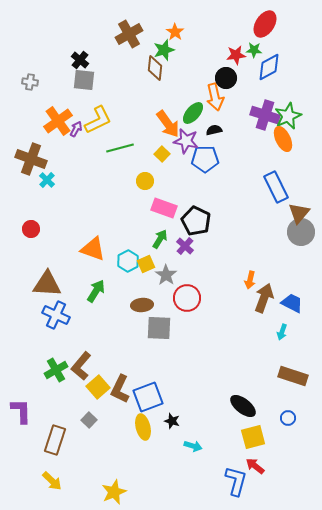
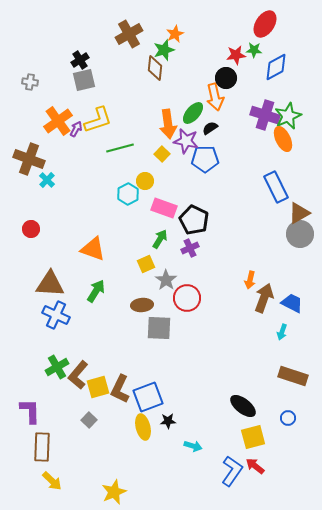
orange star at (175, 32): moved 2 px down; rotated 12 degrees clockwise
black cross at (80, 60): rotated 18 degrees clockwise
blue diamond at (269, 67): moved 7 px right
gray square at (84, 80): rotated 20 degrees counterclockwise
yellow L-shape at (98, 120): rotated 8 degrees clockwise
orange arrow at (168, 124): rotated 28 degrees clockwise
black semicircle at (214, 130): moved 4 px left, 2 px up; rotated 21 degrees counterclockwise
brown cross at (31, 159): moved 2 px left
brown triangle at (299, 213): rotated 20 degrees clockwise
black pentagon at (196, 221): moved 2 px left, 1 px up
gray circle at (301, 232): moved 1 px left, 2 px down
purple cross at (185, 246): moved 5 px right, 2 px down; rotated 24 degrees clockwise
cyan hexagon at (128, 261): moved 67 px up
gray star at (166, 275): moved 5 px down
brown triangle at (47, 284): moved 3 px right
brown L-shape at (81, 366): moved 3 px left, 9 px down
green cross at (56, 370): moved 1 px right, 3 px up
yellow square at (98, 387): rotated 25 degrees clockwise
purple L-shape at (21, 411): moved 9 px right
black star at (172, 421): moved 4 px left; rotated 21 degrees counterclockwise
brown rectangle at (55, 440): moved 13 px left, 7 px down; rotated 16 degrees counterclockwise
blue L-shape at (236, 481): moved 4 px left, 10 px up; rotated 20 degrees clockwise
